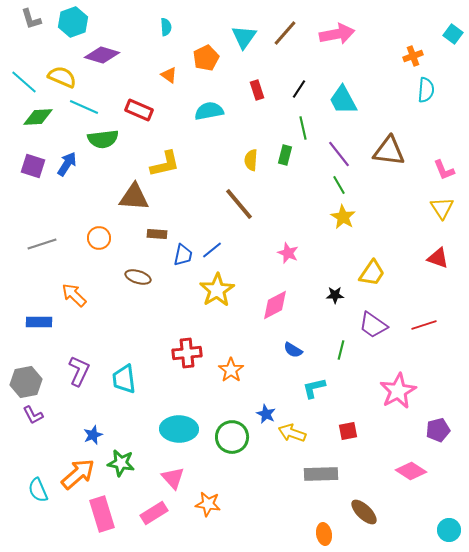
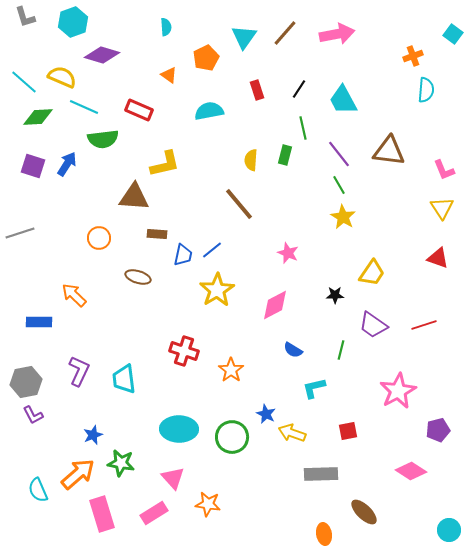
gray L-shape at (31, 19): moved 6 px left, 2 px up
gray line at (42, 244): moved 22 px left, 11 px up
red cross at (187, 353): moved 3 px left, 2 px up; rotated 24 degrees clockwise
